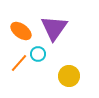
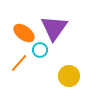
orange ellipse: moved 3 px right, 2 px down
cyan circle: moved 2 px right, 4 px up
